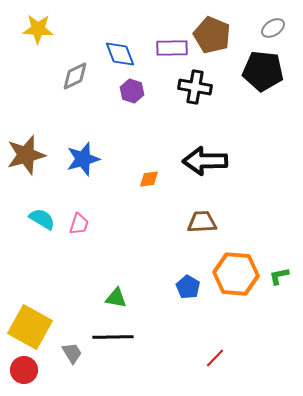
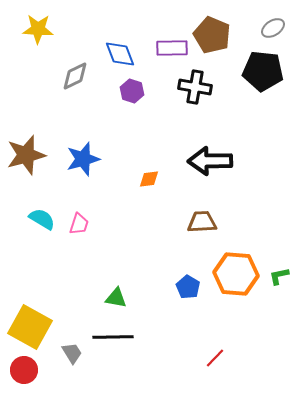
black arrow: moved 5 px right
